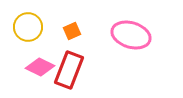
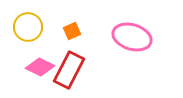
pink ellipse: moved 1 px right, 2 px down
red rectangle: rotated 6 degrees clockwise
